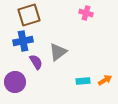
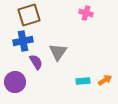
gray triangle: rotated 18 degrees counterclockwise
